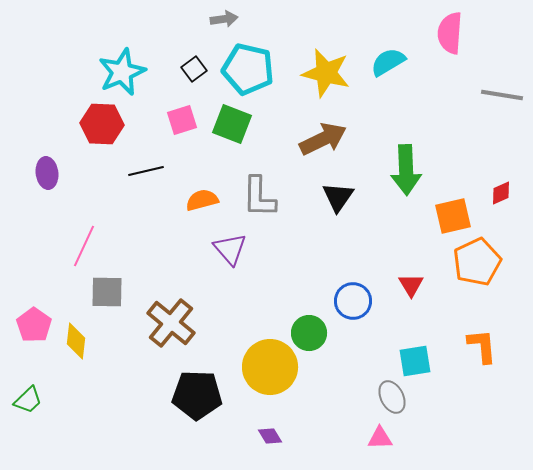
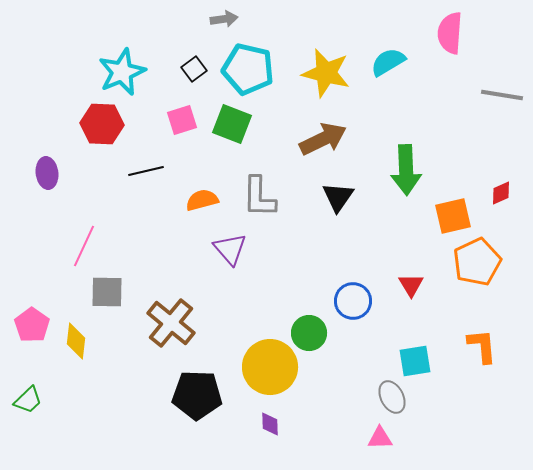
pink pentagon: moved 2 px left
purple diamond: moved 12 px up; rotated 30 degrees clockwise
